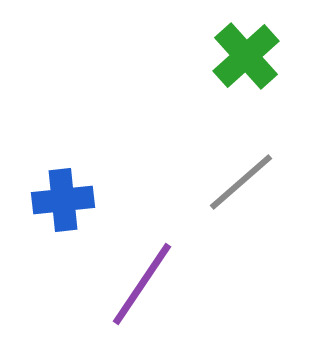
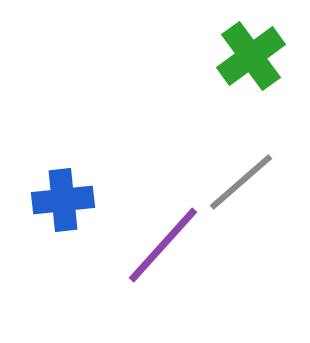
green cross: moved 5 px right; rotated 6 degrees clockwise
purple line: moved 21 px right, 39 px up; rotated 8 degrees clockwise
